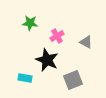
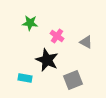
pink cross: rotated 24 degrees counterclockwise
